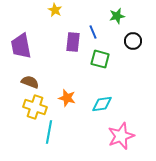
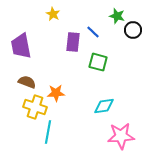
yellow star: moved 2 px left, 4 px down
green star: rotated 28 degrees clockwise
blue line: rotated 24 degrees counterclockwise
black circle: moved 11 px up
green square: moved 2 px left, 3 px down
brown semicircle: moved 3 px left
orange star: moved 11 px left, 5 px up; rotated 18 degrees counterclockwise
cyan diamond: moved 2 px right, 2 px down
cyan line: moved 1 px left
pink star: rotated 16 degrees clockwise
